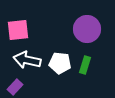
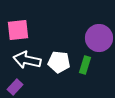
purple circle: moved 12 px right, 9 px down
white pentagon: moved 1 px left, 1 px up
